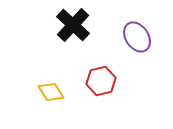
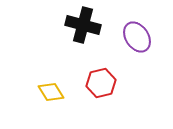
black cross: moved 10 px right; rotated 28 degrees counterclockwise
red hexagon: moved 2 px down
